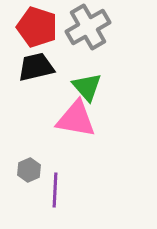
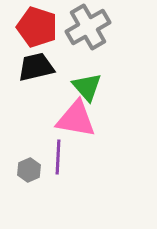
purple line: moved 3 px right, 33 px up
